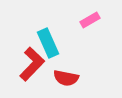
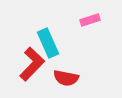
pink rectangle: rotated 12 degrees clockwise
